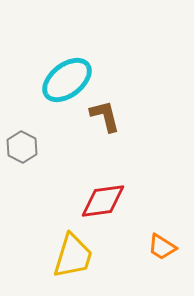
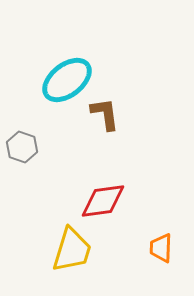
brown L-shape: moved 2 px up; rotated 6 degrees clockwise
gray hexagon: rotated 8 degrees counterclockwise
orange trapezoid: moved 1 px left, 1 px down; rotated 60 degrees clockwise
yellow trapezoid: moved 1 px left, 6 px up
